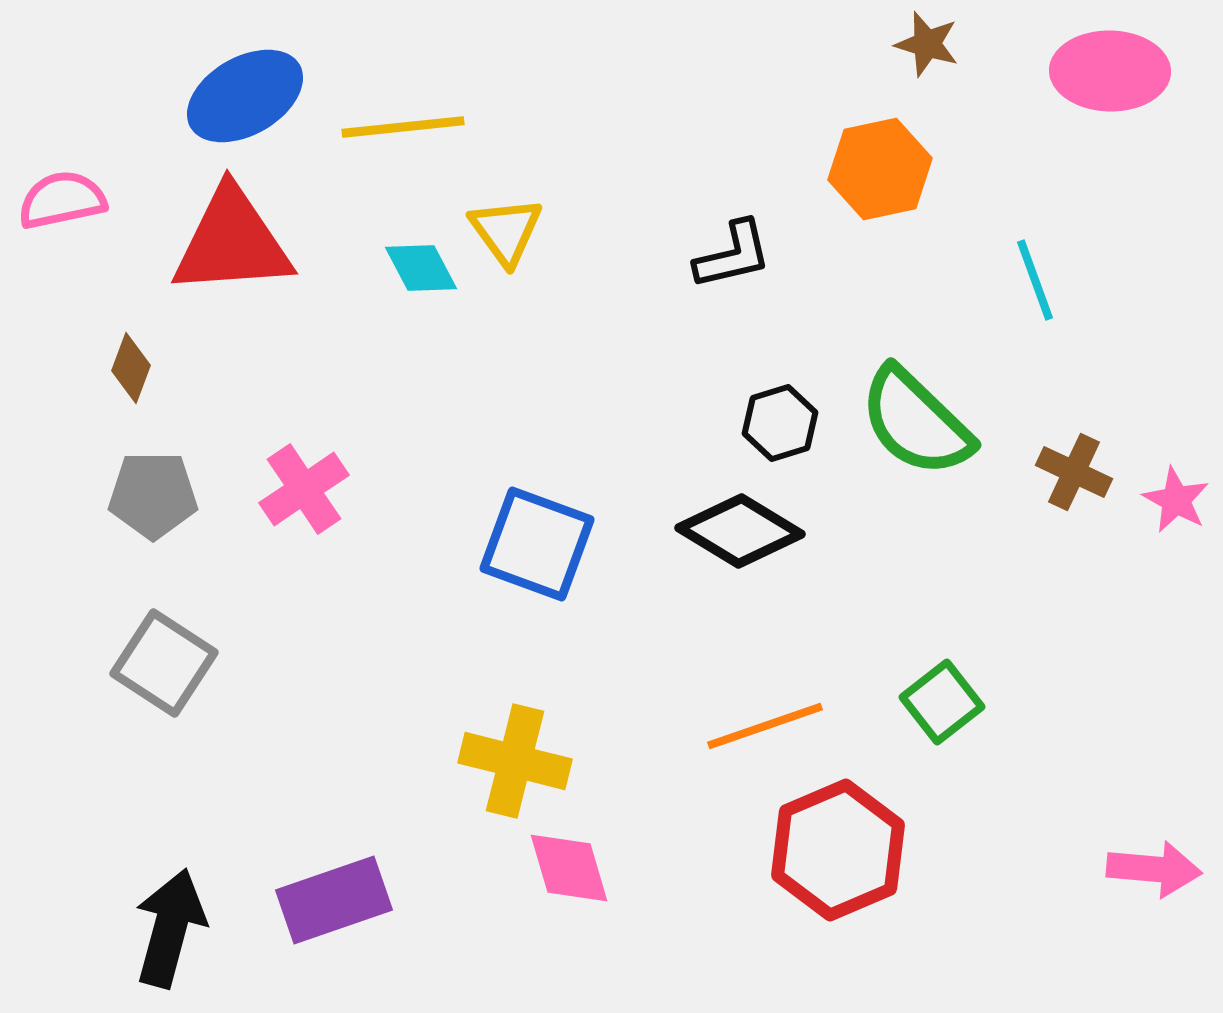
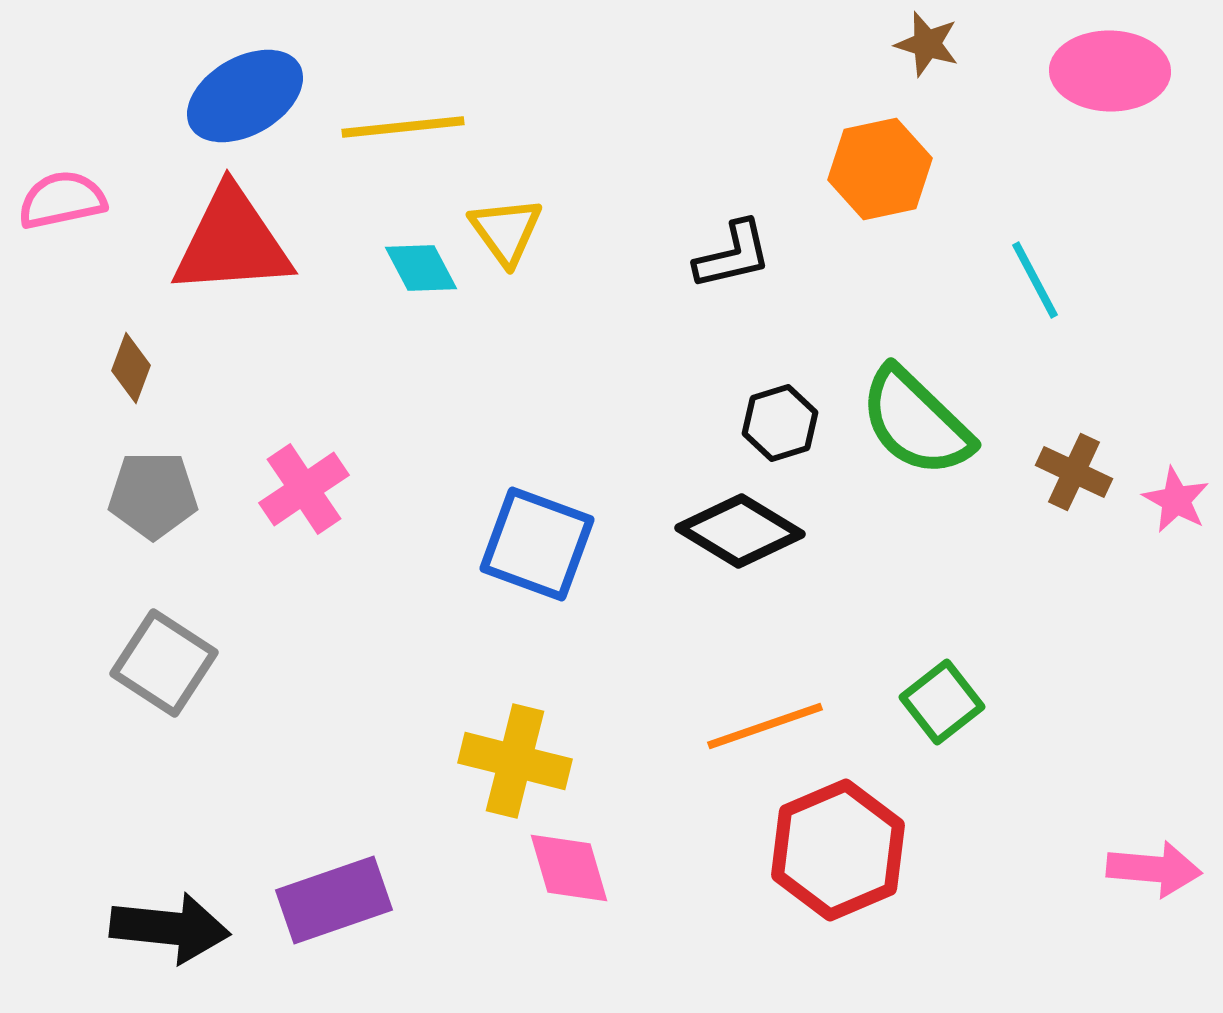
cyan line: rotated 8 degrees counterclockwise
black arrow: rotated 81 degrees clockwise
